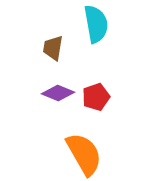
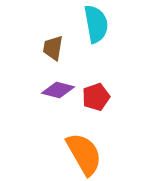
purple diamond: moved 3 px up; rotated 8 degrees counterclockwise
